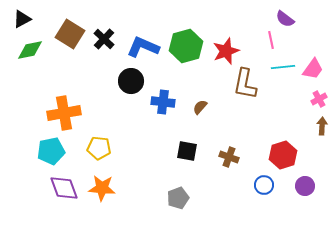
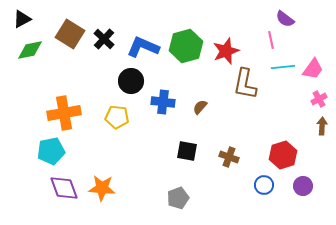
yellow pentagon: moved 18 px right, 31 px up
purple circle: moved 2 px left
